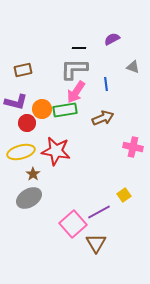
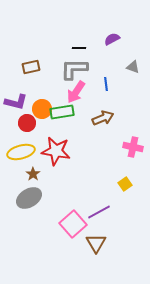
brown rectangle: moved 8 px right, 3 px up
green rectangle: moved 3 px left, 2 px down
yellow square: moved 1 px right, 11 px up
